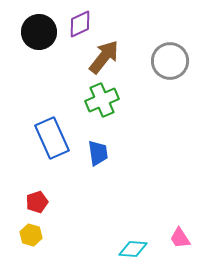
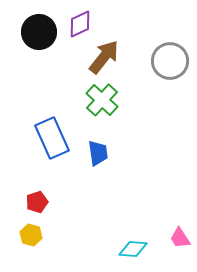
green cross: rotated 24 degrees counterclockwise
